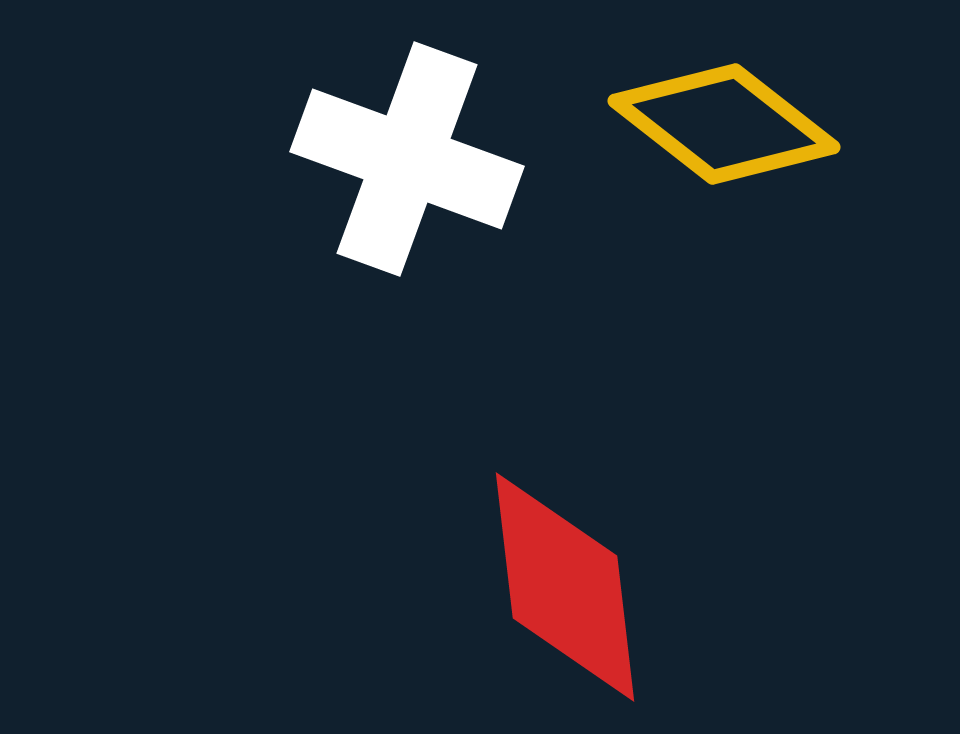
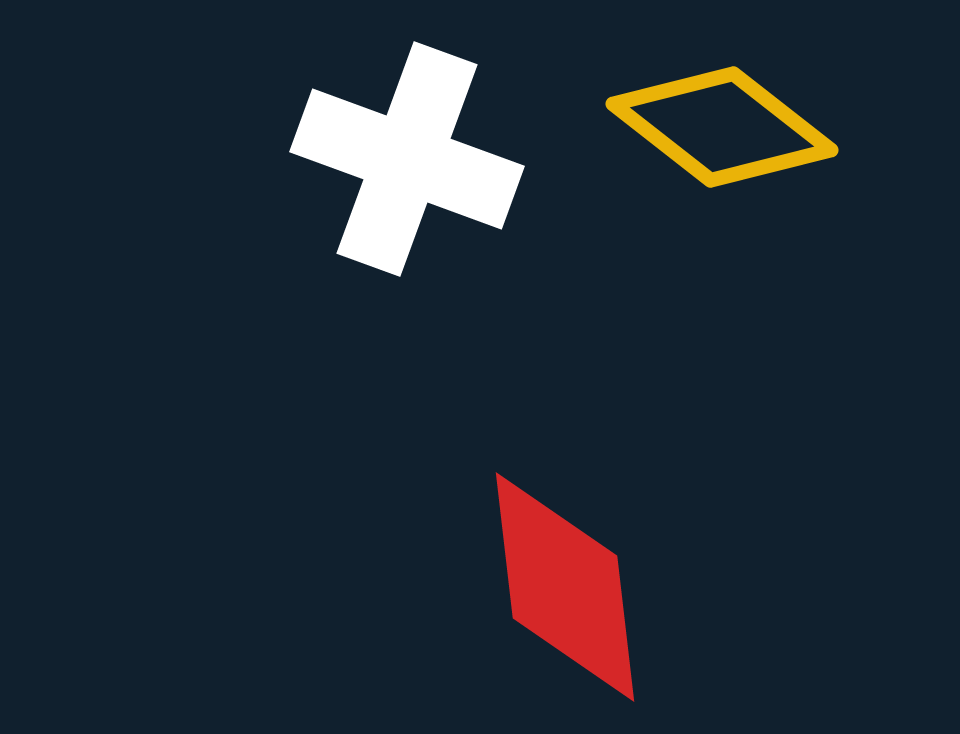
yellow diamond: moved 2 px left, 3 px down
